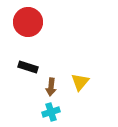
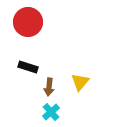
brown arrow: moved 2 px left
cyan cross: rotated 24 degrees counterclockwise
